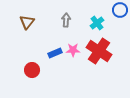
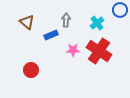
brown triangle: rotated 28 degrees counterclockwise
blue rectangle: moved 4 px left, 18 px up
red circle: moved 1 px left
